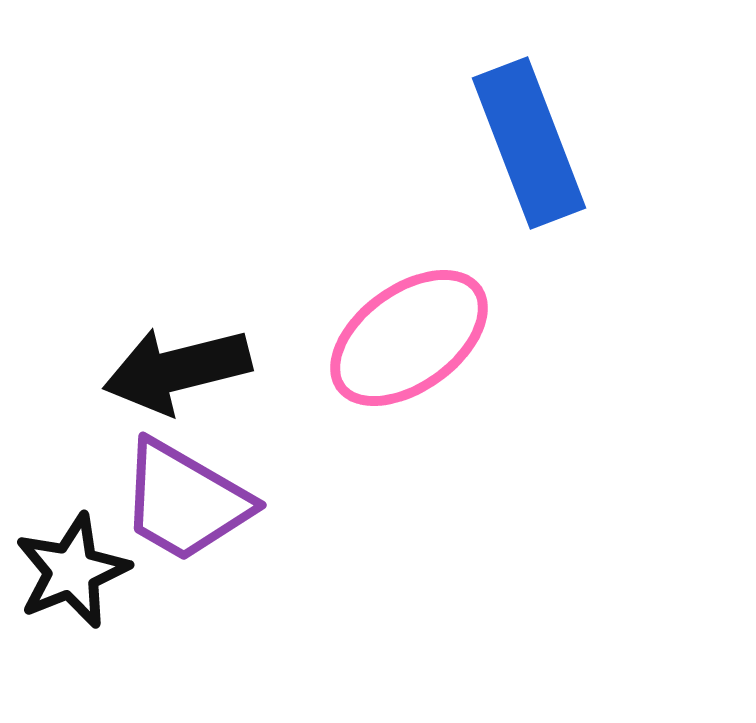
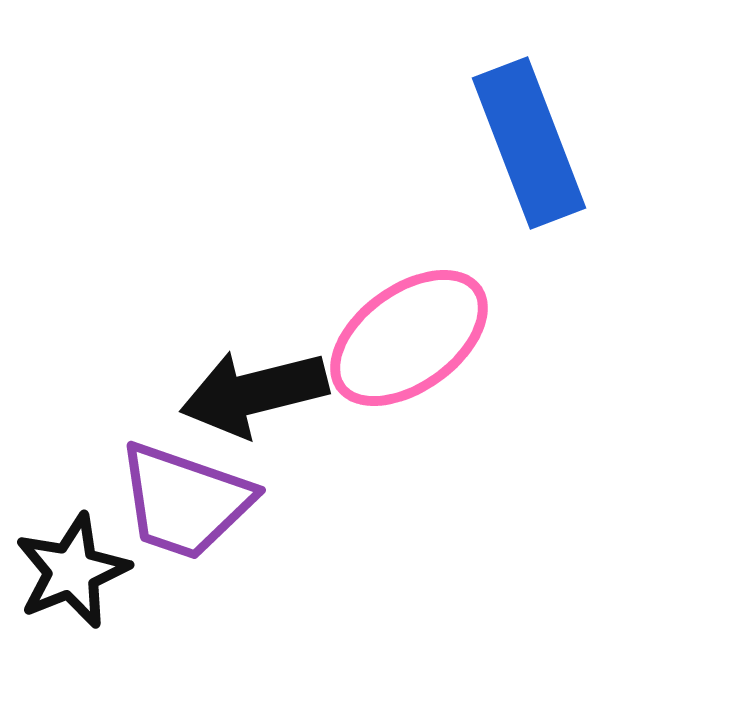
black arrow: moved 77 px right, 23 px down
purple trapezoid: rotated 11 degrees counterclockwise
